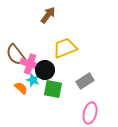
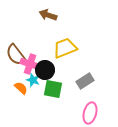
brown arrow: rotated 108 degrees counterclockwise
